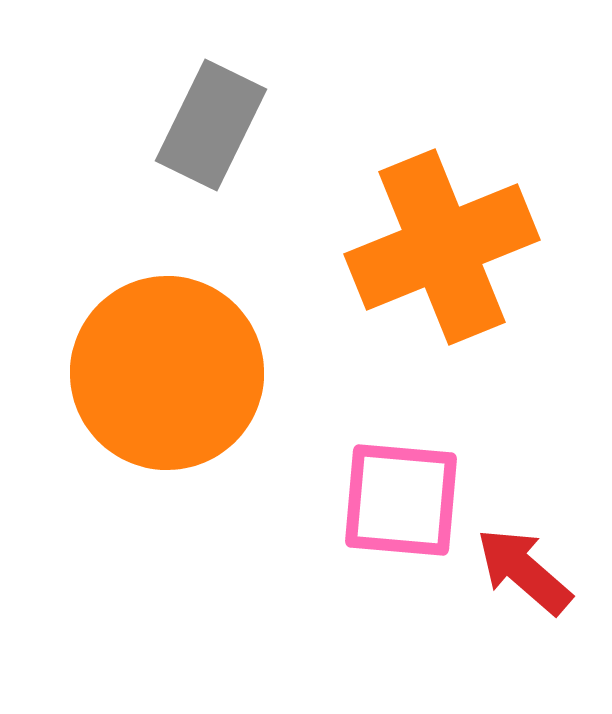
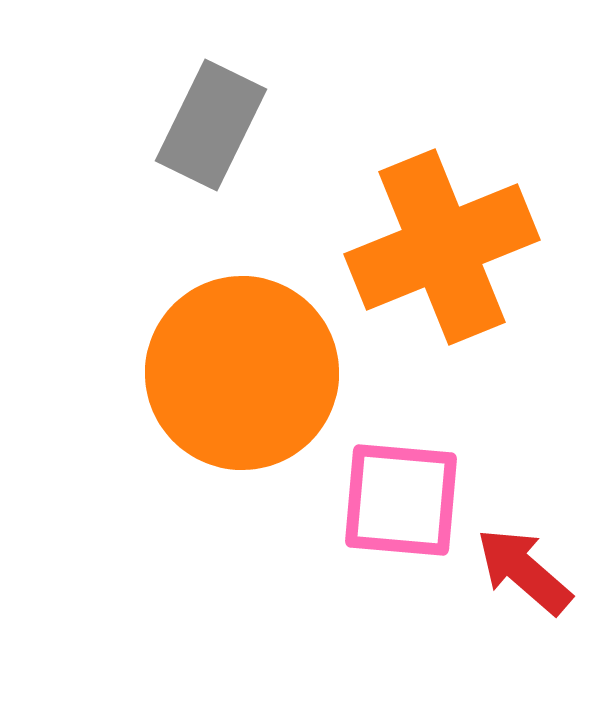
orange circle: moved 75 px right
